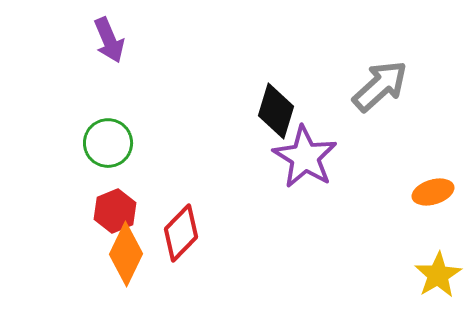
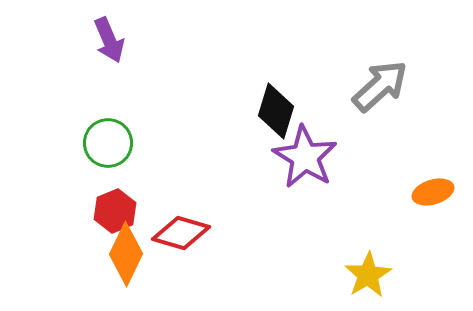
red diamond: rotated 62 degrees clockwise
yellow star: moved 70 px left
